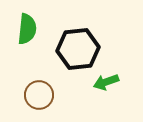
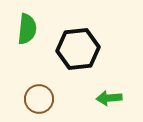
green arrow: moved 3 px right, 16 px down; rotated 15 degrees clockwise
brown circle: moved 4 px down
